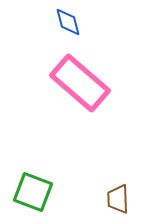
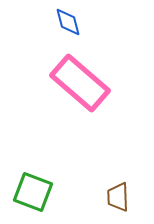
brown trapezoid: moved 2 px up
